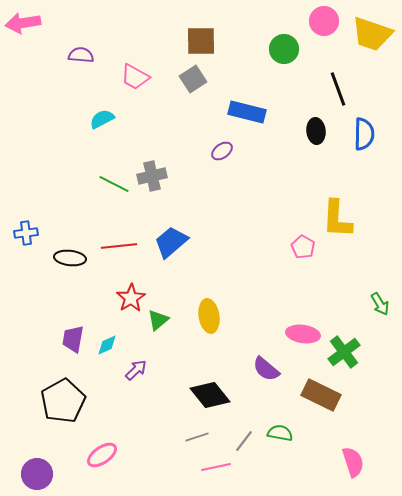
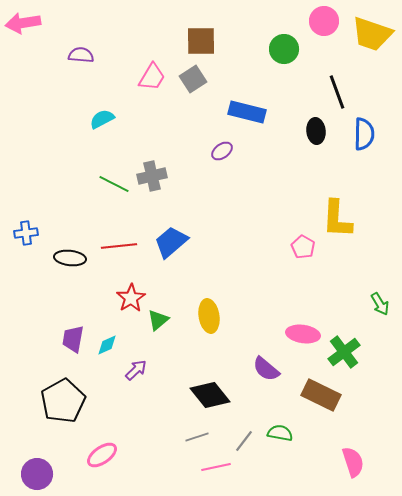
pink trapezoid at (135, 77): moved 17 px right; rotated 88 degrees counterclockwise
black line at (338, 89): moved 1 px left, 3 px down
